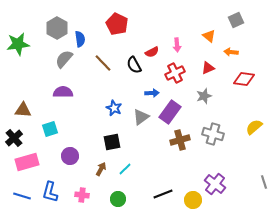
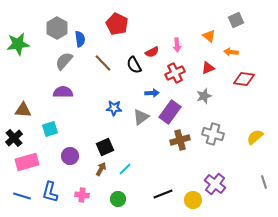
gray semicircle: moved 2 px down
blue star: rotated 21 degrees counterclockwise
yellow semicircle: moved 1 px right, 10 px down
black square: moved 7 px left, 5 px down; rotated 12 degrees counterclockwise
